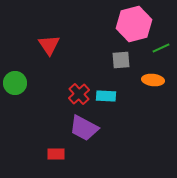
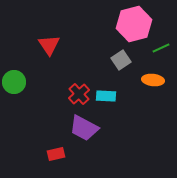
gray square: rotated 30 degrees counterclockwise
green circle: moved 1 px left, 1 px up
red rectangle: rotated 12 degrees counterclockwise
